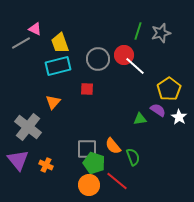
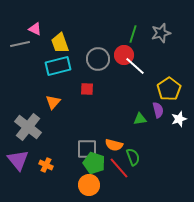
green line: moved 5 px left, 3 px down
gray line: moved 1 px left, 1 px down; rotated 18 degrees clockwise
purple semicircle: rotated 42 degrees clockwise
white star: moved 2 px down; rotated 21 degrees clockwise
orange semicircle: moved 1 px right, 1 px up; rotated 36 degrees counterclockwise
red line: moved 2 px right, 13 px up; rotated 10 degrees clockwise
